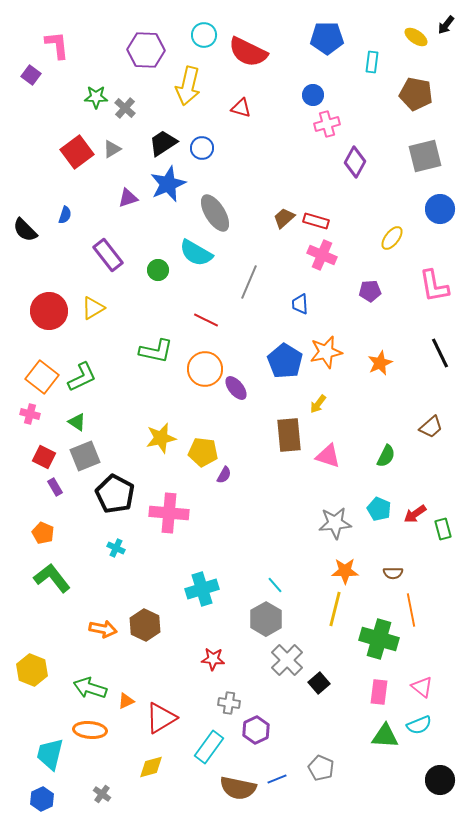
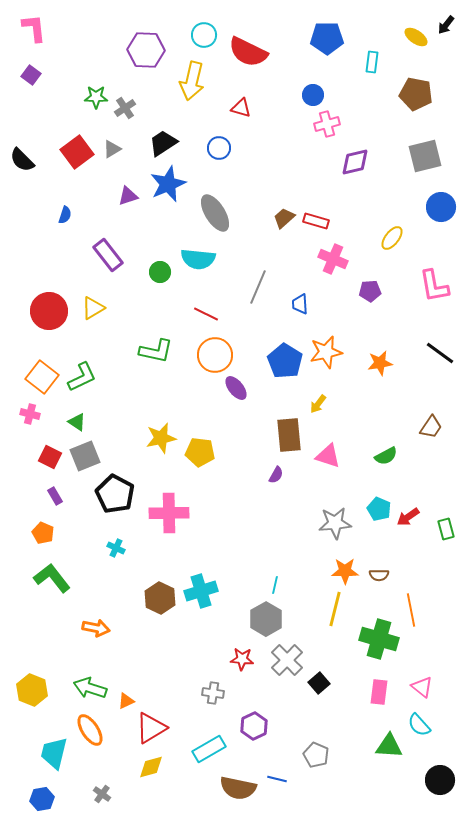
pink L-shape at (57, 45): moved 23 px left, 17 px up
yellow arrow at (188, 86): moved 4 px right, 5 px up
gray cross at (125, 108): rotated 15 degrees clockwise
blue circle at (202, 148): moved 17 px right
purple diamond at (355, 162): rotated 48 degrees clockwise
purple triangle at (128, 198): moved 2 px up
blue circle at (440, 209): moved 1 px right, 2 px up
black semicircle at (25, 230): moved 3 px left, 70 px up
cyan semicircle at (196, 253): moved 2 px right, 6 px down; rotated 24 degrees counterclockwise
pink cross at (322, 255): moved 11 px right, 4 px down
green circle at (158, 270): moved 2 px right, 2 px down
gray line at (249, 282): moved 9 px right, 5 px down
red line at (206, 320): moved 6 px up
black line at (440, 353): rotated 28 degrees counterclockwise
orange star at (380, 363): rotated 15 degrees clockwise
orange circle at (205, 369): moved 10 px right, 14 px up
brown trapezoid at (431, 427): rotated 15 degrees counterclockwise
yellow pentagon at (203, 452): moved 3 px left
green semicircle at (386, 456): rotated 35 degrees clockwise
red square at (44, 457): moved 6 px right
purple semicircle at (224, 475): moved 52 px right
purple rectangle at (55, 487): moved 9 px down
pink cross at (169, 513): rotated 6 degrees counterclockwise
red arrow at (415, 514): moved 7 px left, 3 px down
green rectangle at (443, 529): moved 3 px right
brown semicircle at (393, 573): moved 14 px left, 2 px down
cyan line at (275, 585): rotated 54 degrees clockwise
cyan cross at (202, 589): moved 1 px left, 2 px down
brown hexagon at (145, 625): moved 15 px right, 27 px up
orange arrow at (103, 629): moved 7 px left, 1 px up
red star at (213, 659): moved 29 px right
yellow hexagon at (32, 670): moved 20 px down
gray cross at (229, 703): moved 16 px left, 10 px up
red triangle at (161, 718): moved 10 px left, 10 px down
cyan semicircle at (419, 725): rotated 70 degrees clockwise
orange ellipse at (90, 730): rotated 52 degrees clockwise
purple hexagon at (256, 730): moved 2 px left, 4 px up
green triangle at (385, 736): moved 4 px right, 10 px down
cyan rectangle at (209, 747): moved 2 px down; rotated 24 degrees clockwise
cyan trapezoid at (50, 754): moved 4 px right, 1 px up
gray pentagon at (321, 768): moved 5 px left, 13 px up
blue line at (277, 779): rotated 36 degrees clockwise
blue hexagon at (42, 799): rotated 15 degrees clockwise
